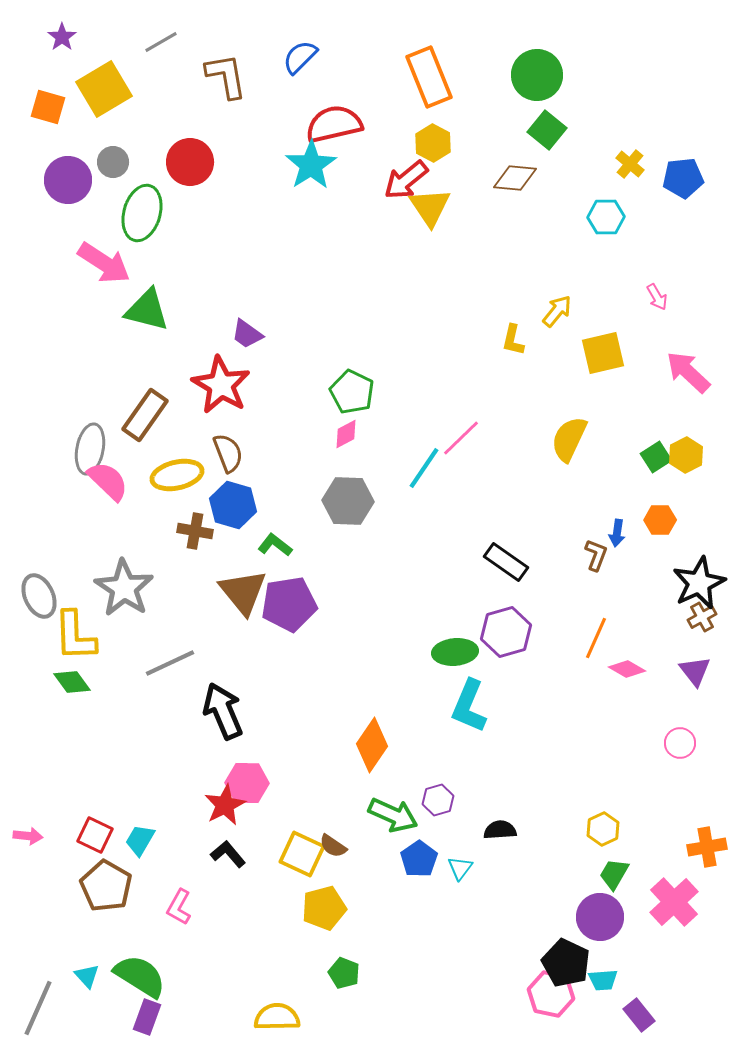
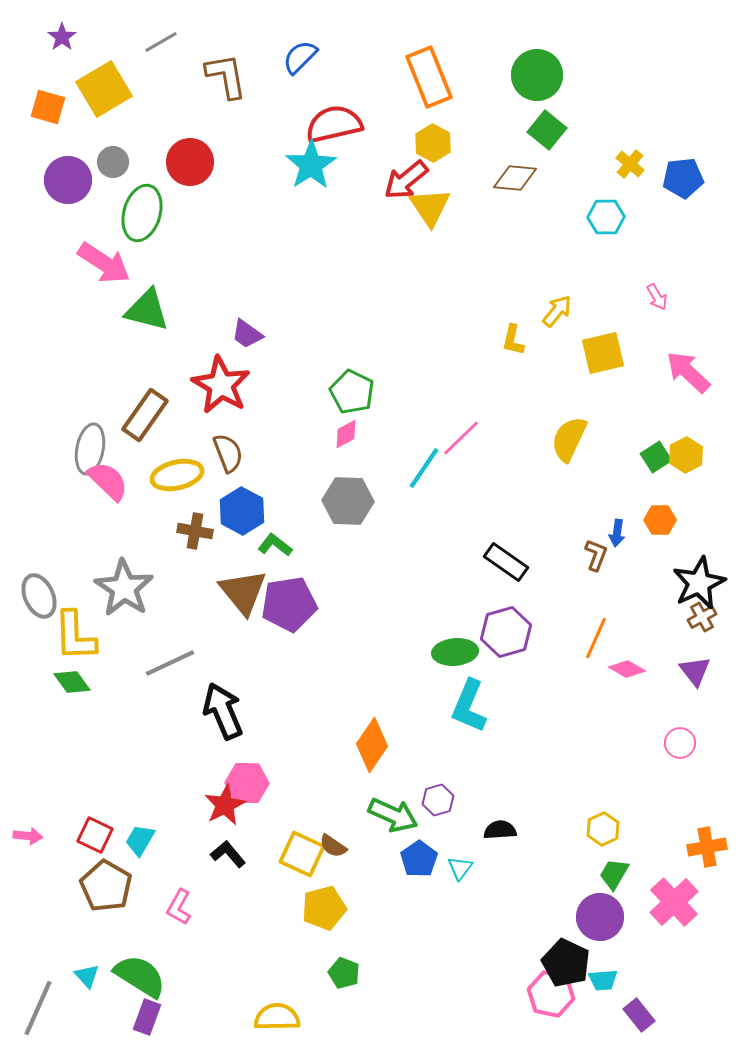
blue hexagon at (233, 505): moved 9 px right, 6 px down; rotated 12 degrees clockwise
